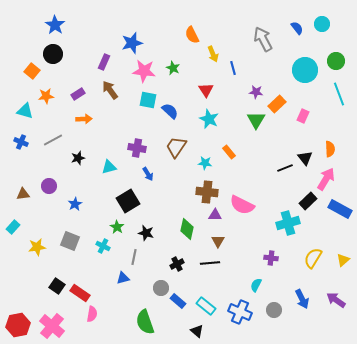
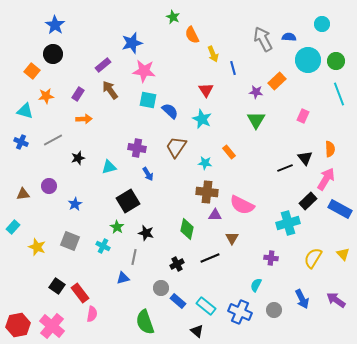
blue semicircle at (297, 28): moved 8 px left, 9 px down; rotated 48 degrees counterclockwise
purple rectangle at (104, 62): moved 1 px left, 3 px down; rotated 28 degrees clockwise
green star at (173, 68): moved 51 px up
cyan circle at (305, 70): moved 3 px right, 10 px up
purple rectangle at (78, 94): rotated 24 degrees counterclockwise
orange rectangle at (277, 104): moved 23 px up
cyan star at (209, 119): moved 7 px left
brown triangle at (218, 241): moved 14 px right, 3 px up
yellow star at (37, 247): rotated 30 degrees clockwise
yellow triangle at (343, 260): moved 6 px up; rotated 32 degrees counterclockwise
black line at (210, 263): moved 5 px up; rotated 18 degrees counterclockwise
red rectangle at (80, 293): rotated 18 degrees clockwise
